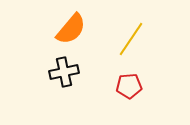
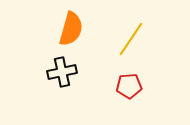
orange semicircle: rotated 24 degrees counterclockwise
black cross: moved 2 px left
